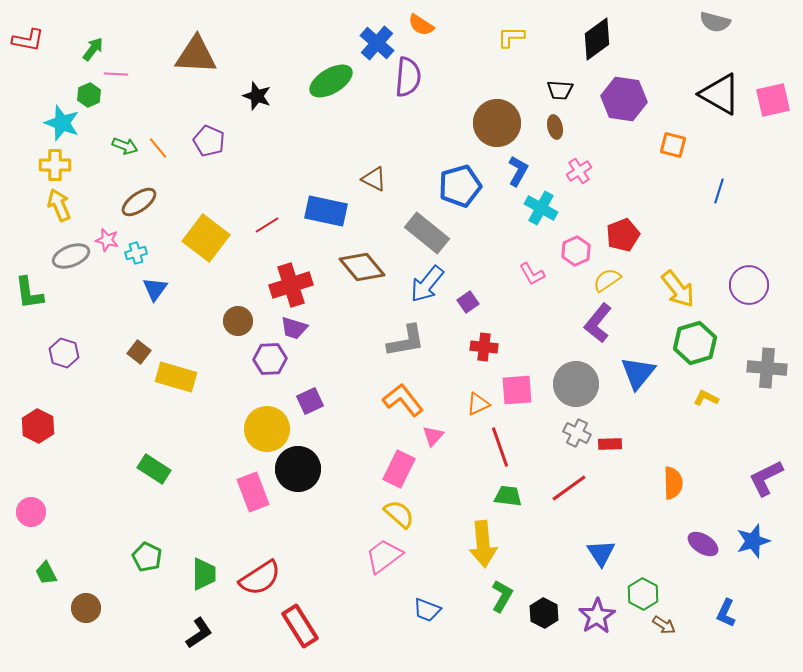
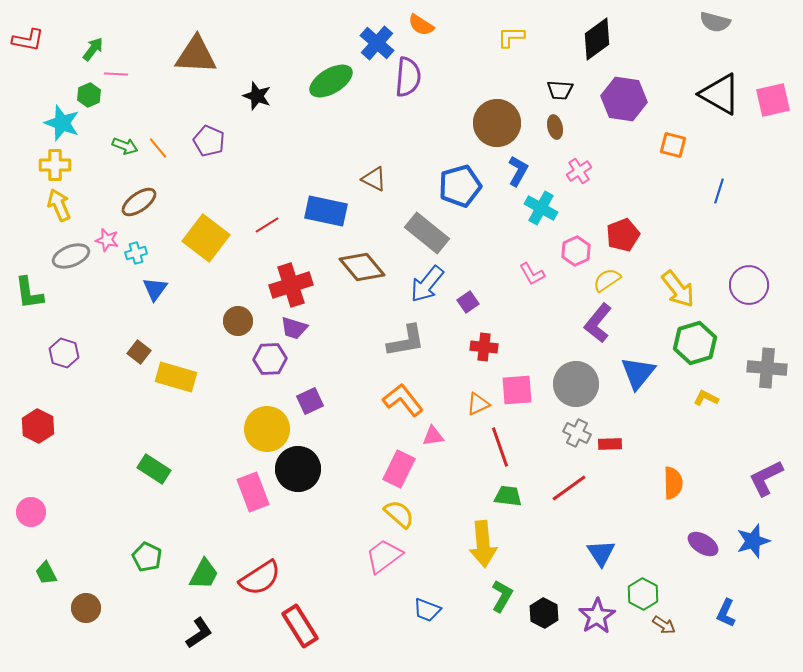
pink triangle at (433, 436): rotated 40 degrees clockwise
green trapezoid at (204, 574): rotated 28 degrees clockwise
